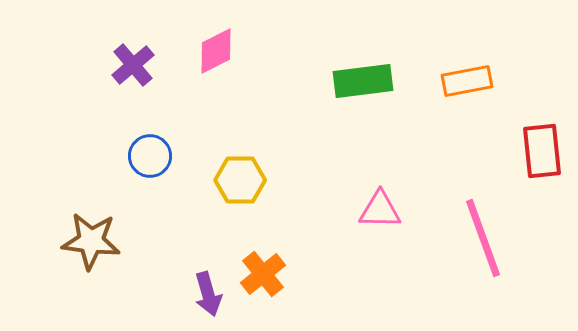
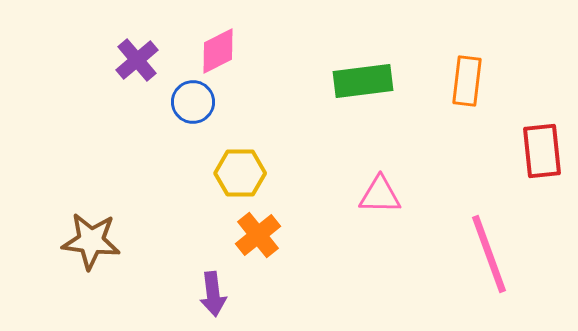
pink diamond: moved 2 px right
purple cross: moved 4 px right, 5 px up
orange rectangle: rotated 72 degrees counterclockwise
blue circle: moved 43 px right, 54 px up
yellow hexagon: moved 7 px up
pink triangle: moved 15 px up
pink line: moved 6 px right, 16 px down
orange cross: moved 5 px left, 39 px up
purple arrow: moved 5 px right; rotated 9 degrees clockwise
